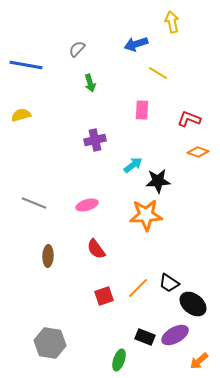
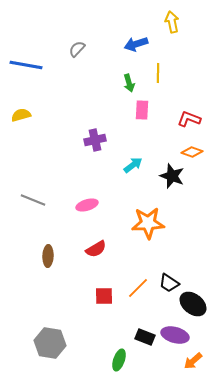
yellow line: rotated 60 degrees clockwise
green arrow: moved 39 px right
orange diamond: moved 6 px left
black star: moved 14 px right, 5 px up; rotated 25 degrees clockwise
gray line: moved 1 px left, 3 px up
orange star: moved 2 px right, 8 px down
red semicircle: rotated 85 degrees counterclockwise
red square: rotated 18 degrees clockwise
purple ellipse: rotated 44 degrees clockwise
orange arrow: moved 6 px left
